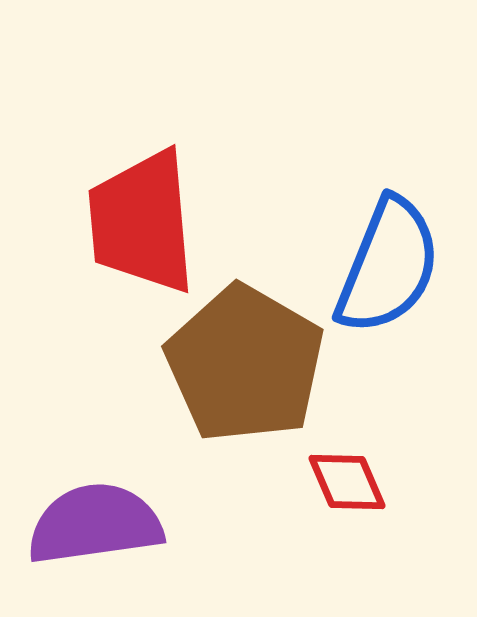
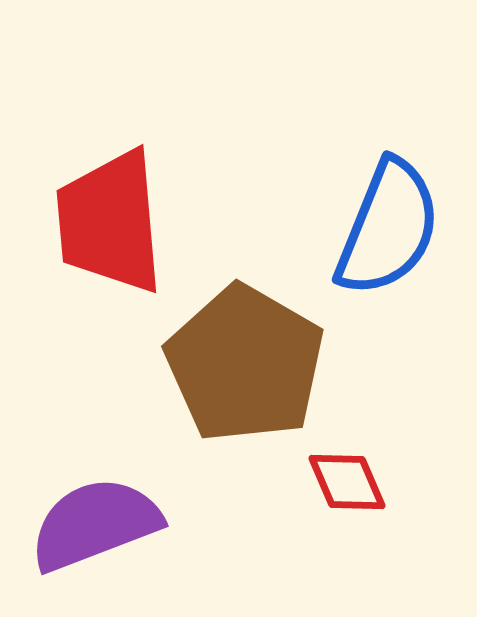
red trapezoid: moved 32 px left
blue semicircle: moved 38 px up
purple semicircle: rotated 13 degrees counterclockwise
